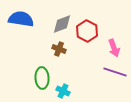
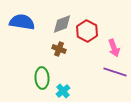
blue semicircle: moved 1 px right, 3 px down
cyan cross: rotated 24 degrees clockwise
